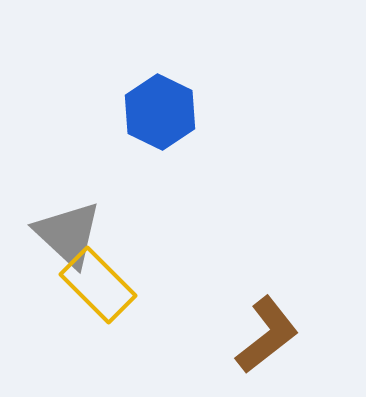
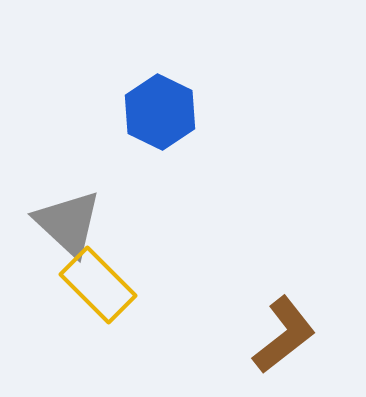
gray triangle: moved 11 px up
brown L-shape: moved 17 px right
